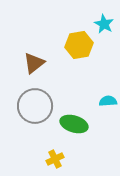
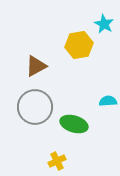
brown triangle: moved 2 px right, 3 px down; rotated 10 degrees clockwise
gray circle: moved 1 px down
yellow cross: moved 2 px right, 2 px down
